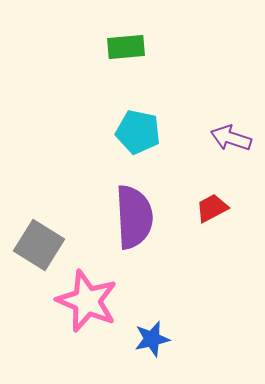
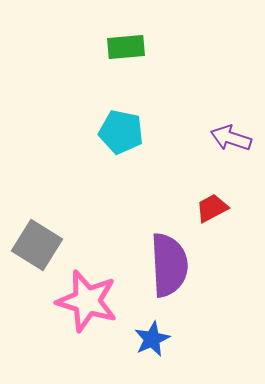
cyan pentagon: moved 17 px left
purple semicircle: moved 35 px right, 48 px down
gray square: moved 2 px left
pink star: rotated 6 degrees counterclockwise
blue star: rotated 12 degrees counterclockwise
